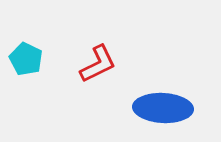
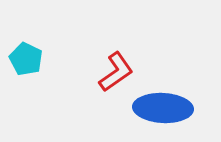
red L-shape: moved 18 px right, 8 px down; rotated 9 degrees counterclockwise
